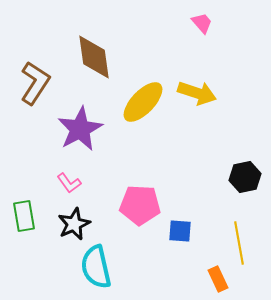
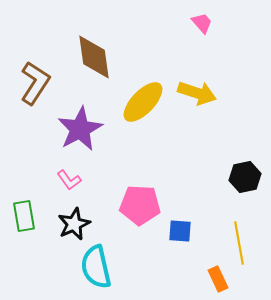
pink L-shape: moved 3 px up
